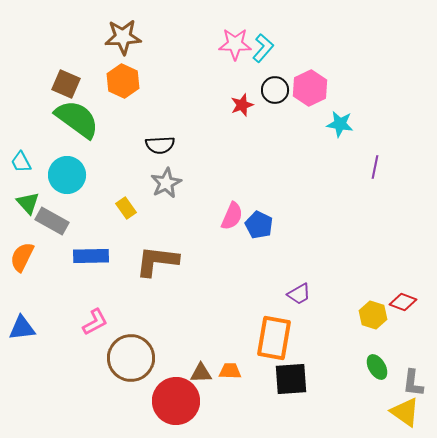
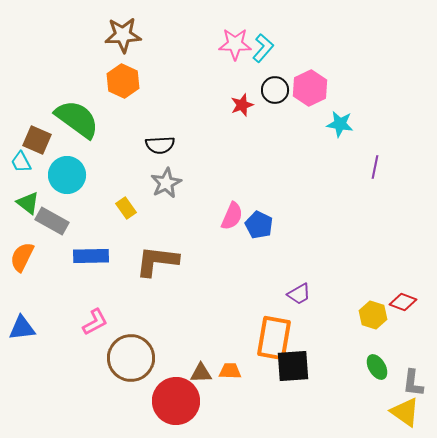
brown star: moved 2 px up
brown square: moved 29 px left, 56 px down
green triangle: rotated 10 degrees counterclockwise
black square: moved 2 px right, 13 px up
